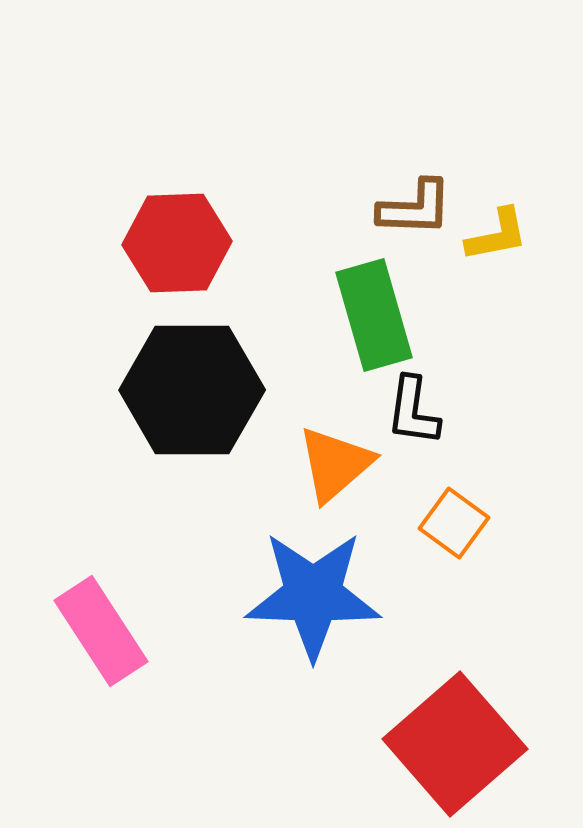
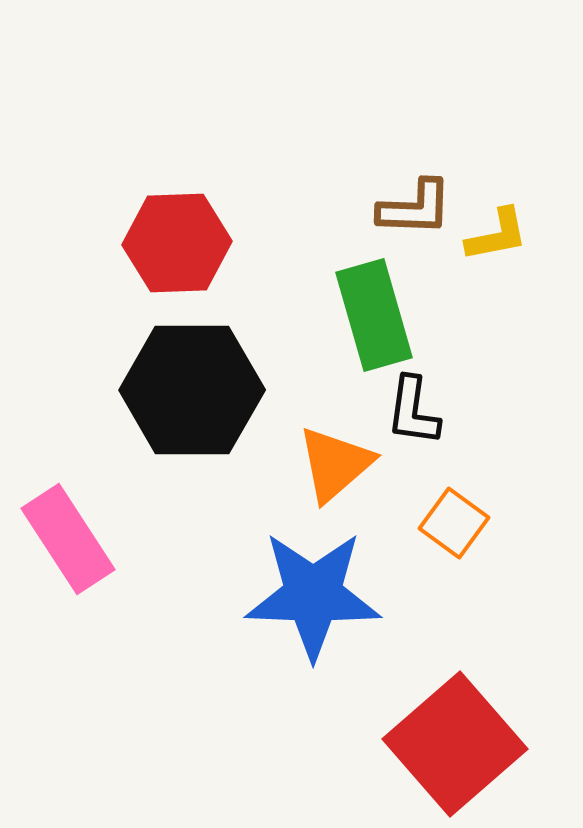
pink rectangle: moved 33 px left, 92 px up
